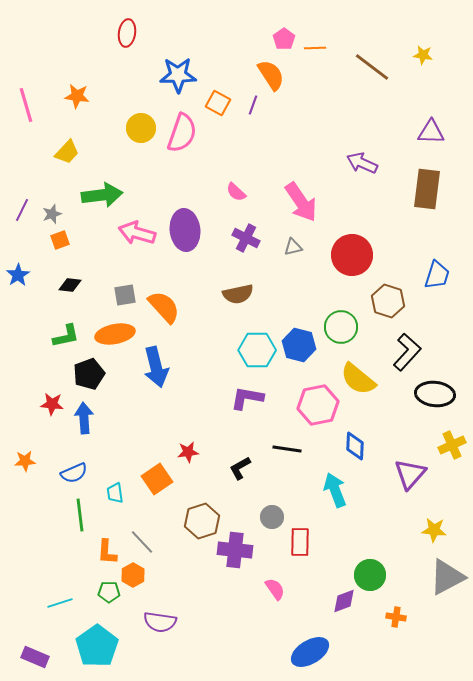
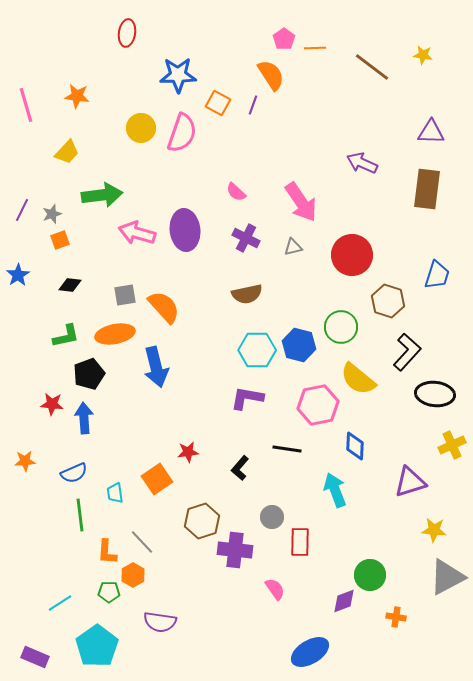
brown semicircle at (238, 294): moved 9 px right
black L-shape at (240, 468): rotated 20 degrees counterclockwise
purple triangle at (410, 474): moved 8 px down; rotated 32 degrees clockwise
cyan line at (60, 603): rotated 15 degrees counterclockwise
